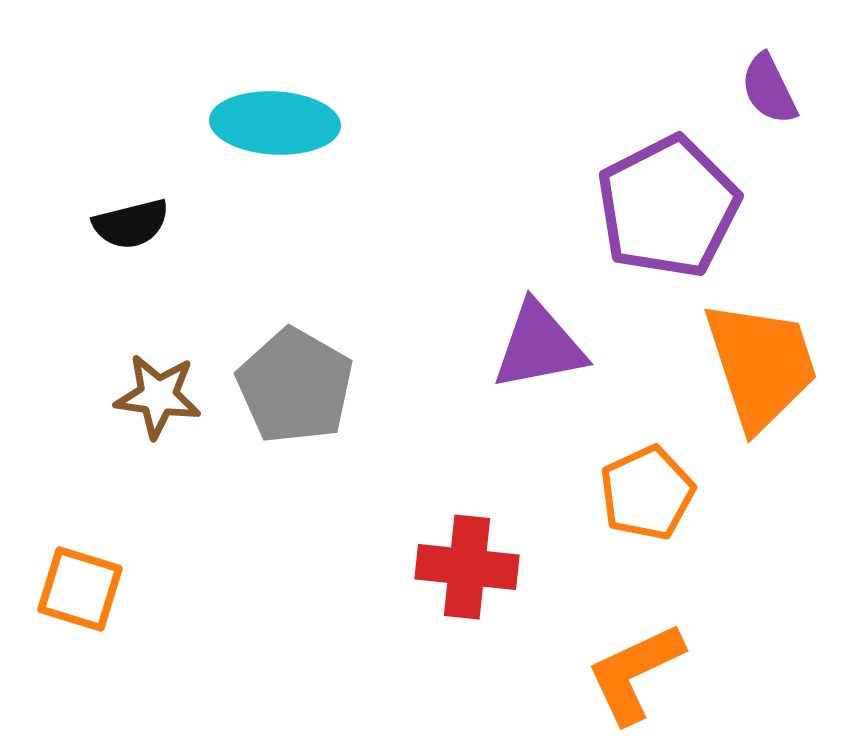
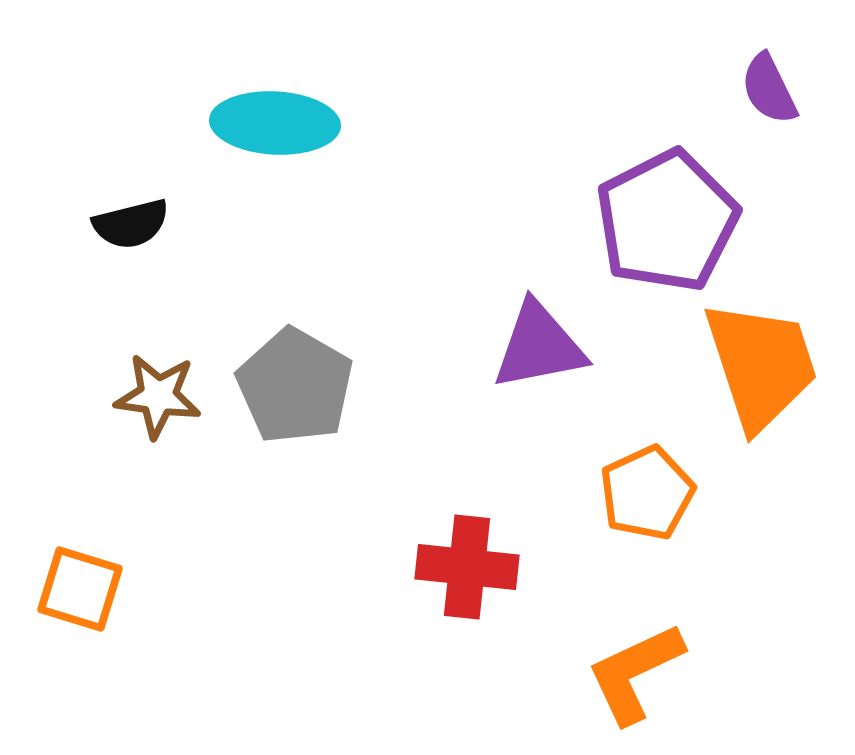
purple pentagon: moved 1 px left, 14 px down
